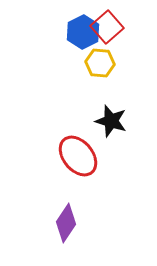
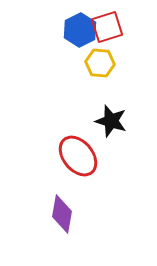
red square: rotated 24 degrees clockwise
blue hexagon: moved 3 px left, 2 px up
purple diamond: moved 4 px left, 9 px up; rotated 24 degrees counterclockwise
